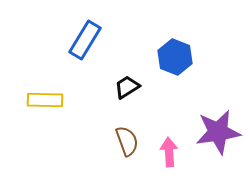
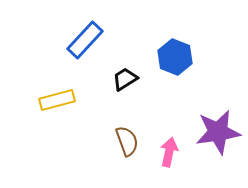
blue rectangle: rotated 12 degrees clockwise
black trapezoid: moved 2 px left, 8 px up
yellow rectangle: moved 12 px right; rotated 16 degrees counterclockwise
pink arrow: rotated 16 degrees clockwise
